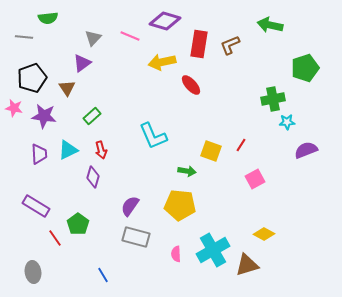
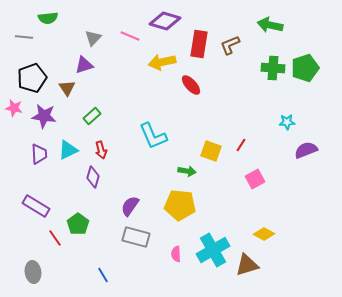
purple triangle at (82, 63): moved 2 px right, 2 px down; rotated 18 degrees clockwise
green cross at (273, 99): moved 31 px up; rotated 15 degrees clockwise
